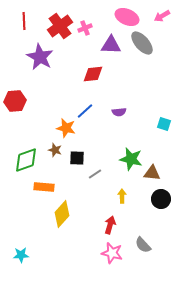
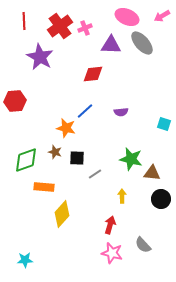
purple semicircle: moved 2 px right
brown star: moved 2 px down
cyan star: moved 4 px right, 5 px down
